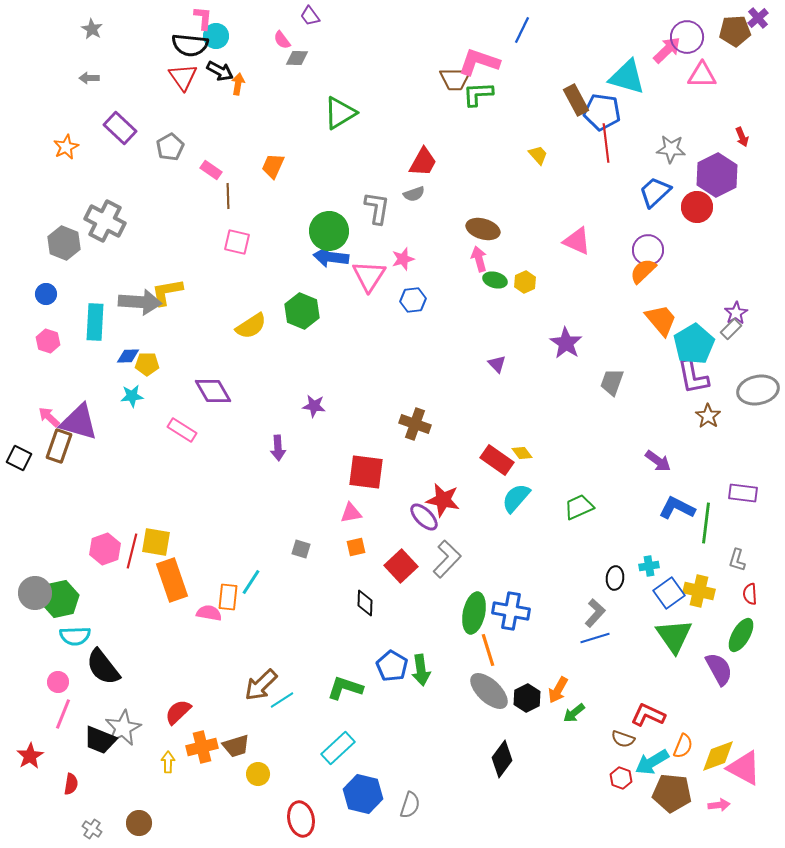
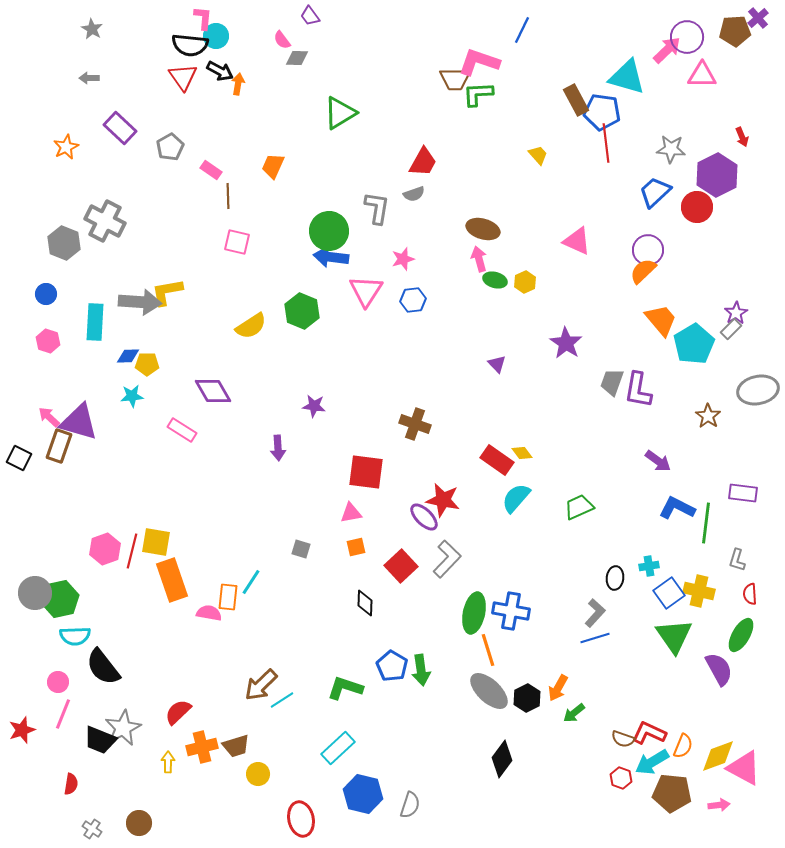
pink triangle at (369, 276): moved 3 px left, 15 px down
purple L-shape at (693, 377): moved 55 px left, 13 px down; rotated 21 degrees clockwise
orange arrow at (558, 690): moved 2 px up
red L-shape at (648, 715): moved 1 px right, 18 px down
red star at (30, 756): moved 8 px left, 26 px up; rotated 12 degrees clockwise
